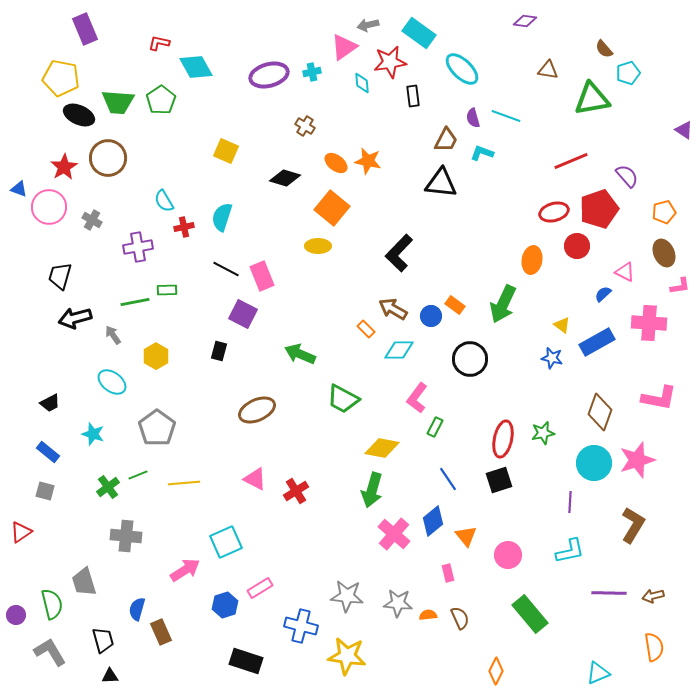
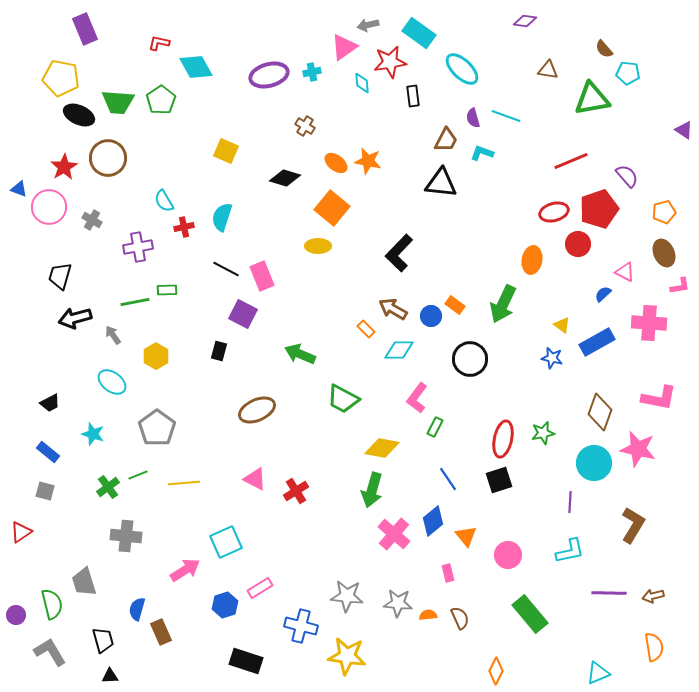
cyan pentagon at (628, 73): rotated 25 degrees clockwise
red circle at (577, 246): moved 1 px right, 2 px up
pink star at (637, 460): moved 1 px right, 11 px up; rotated 30 degrees clockwise
